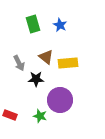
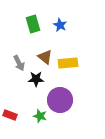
brown triangle: moved 1 px left
